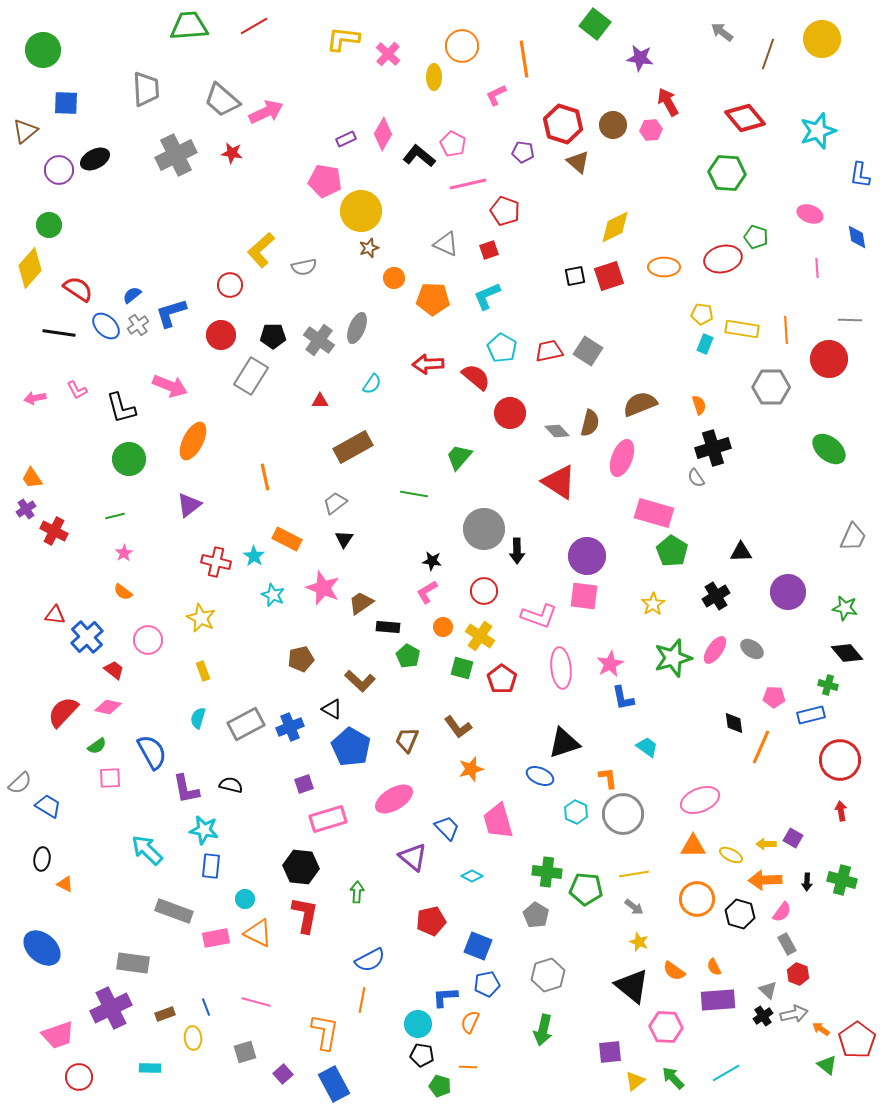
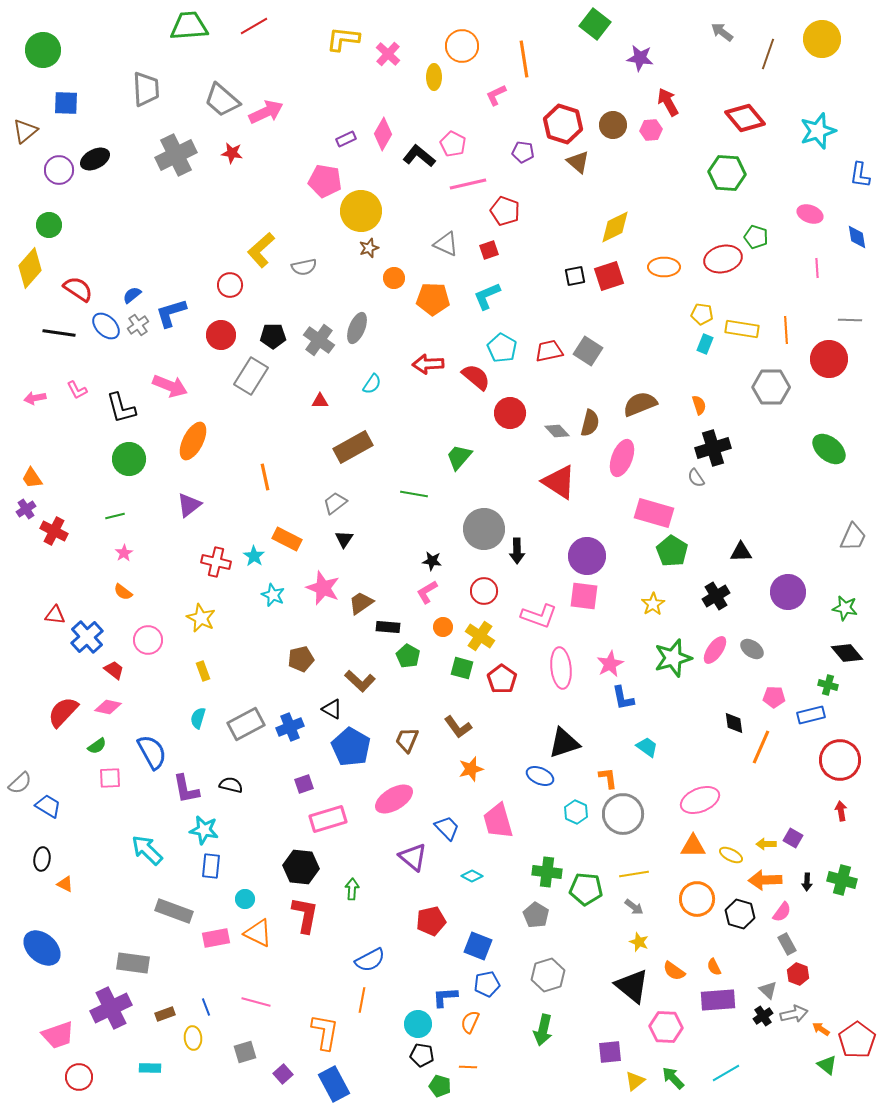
green arrow at (357, 892): moved 5 px left, 3 px up
